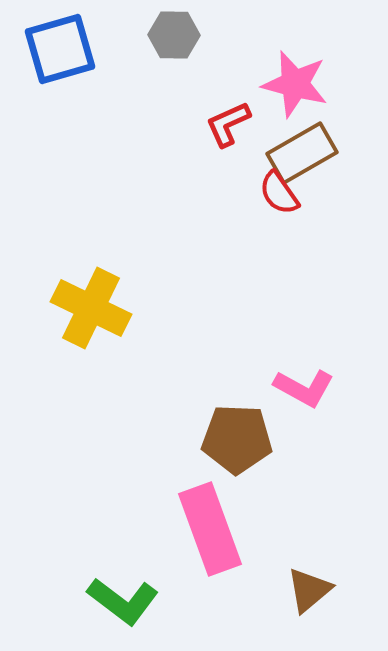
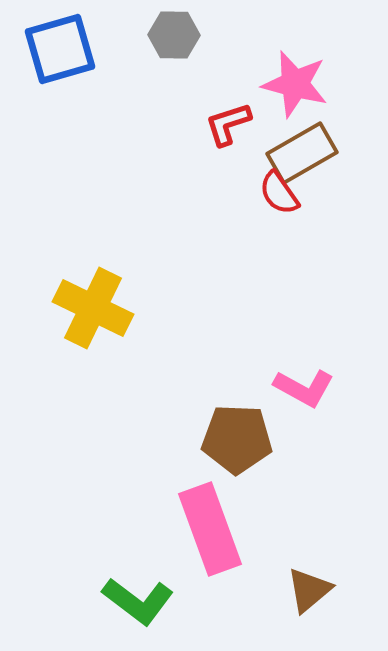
red L-shape: rotated 6 degrees clockwise
yellow cross: moved 2 px right
green L-shape: moved 15 px right
